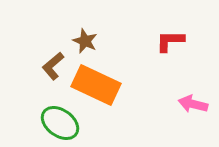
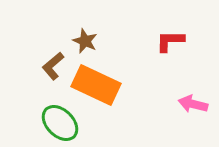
green ellipse: rotated 9 degrees clockwise
